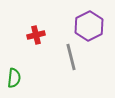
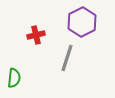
purple hexagon: moved 7 px left, 4 px up
gray line: moved 4 px left, 1 px down; rotated 32 degrees clockwise
